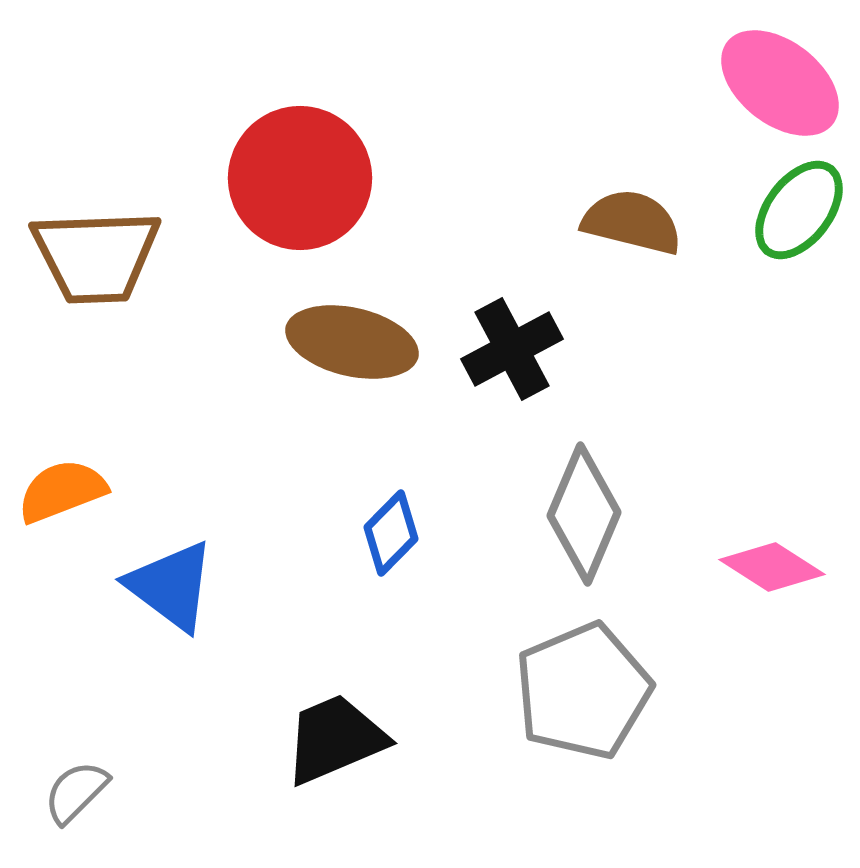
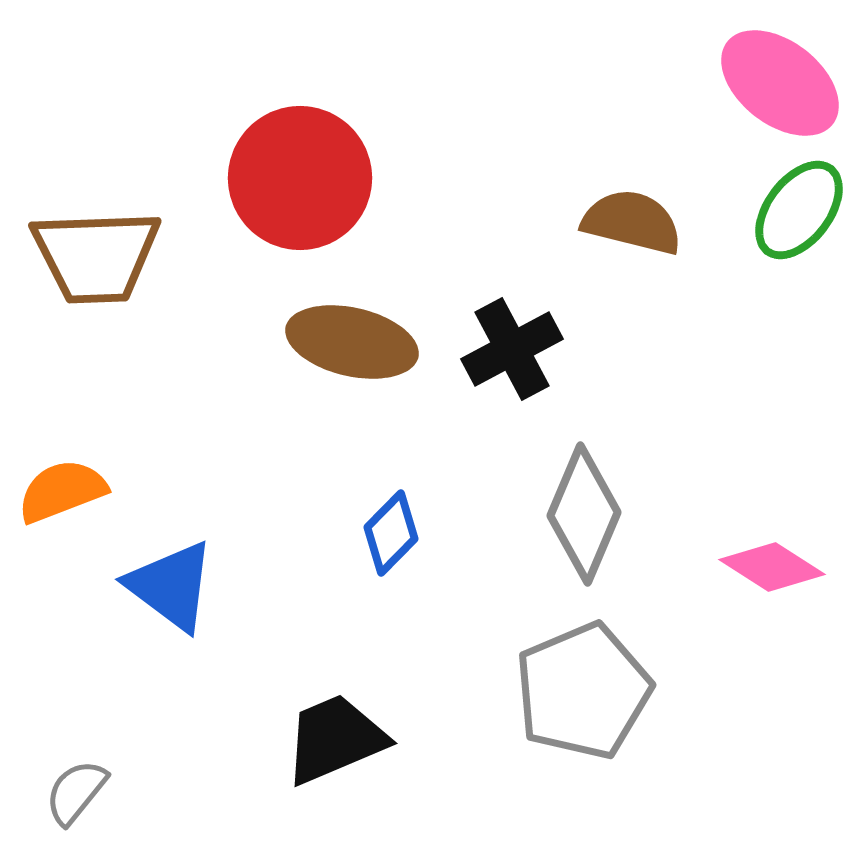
gray semicircle: rotated 6 degrees counterclockwise
